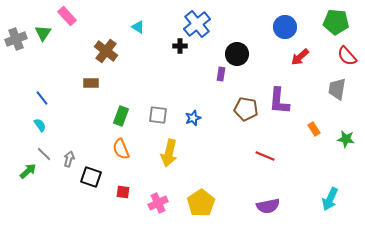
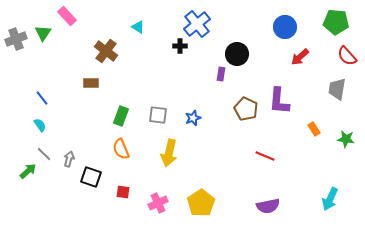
brown pentagon: rotated 15 degrees clockwise
